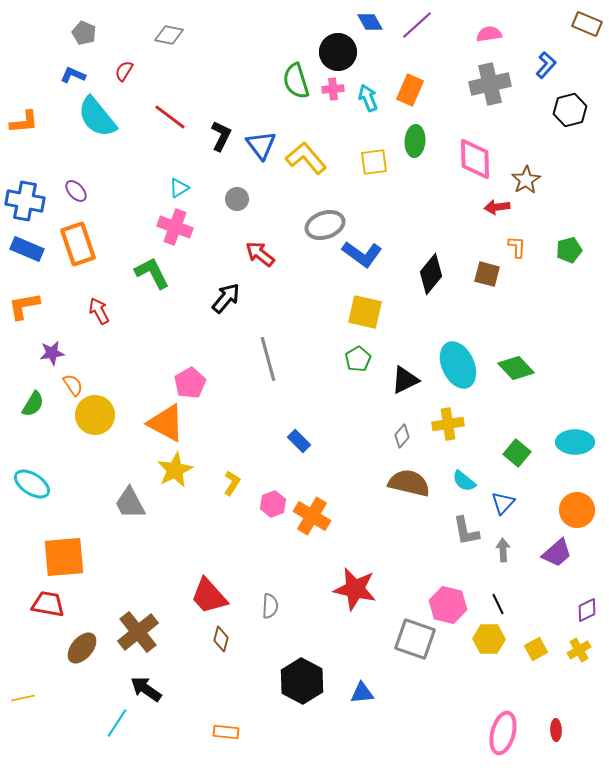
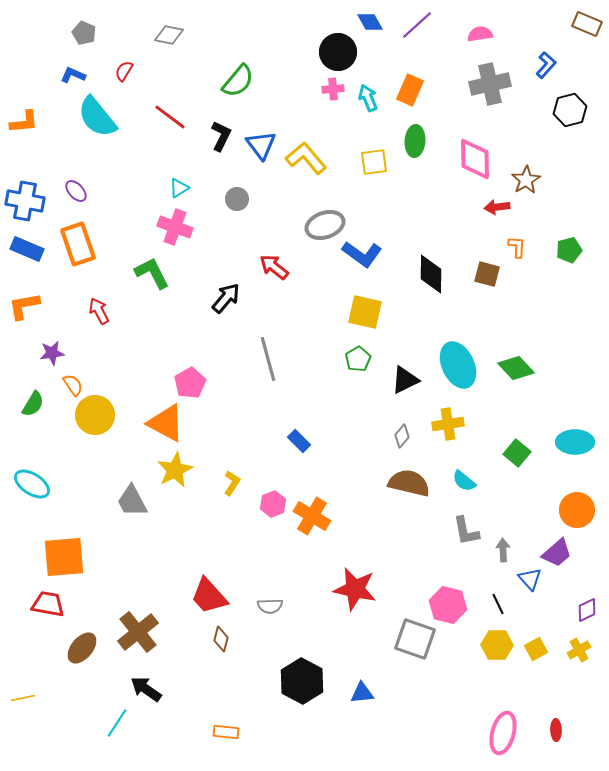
pink semicircle at (489, 34): moved 9 px left
green semicircle at (296, 81): moved 58 px left; rotated 123 degrees counterclockwise
red arrow at (260, 254): moved 14 px right, 13 px down
black diamond at (431, 274): rotated 39 degrees counterclockwise
gray trapezoid at (130, 503): moved 2 px right, 2 px up
blue triangle at (503, 503): moved 27 px right, 76 px down; rotated 25 degrees counterclockwise
gray semicircle at (270, 606): rotated 85 degrees clockwise
yellow hexagon at (489, 639): moved 8 px right, 6 px down
